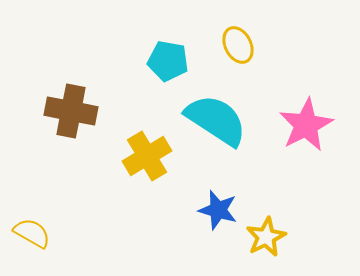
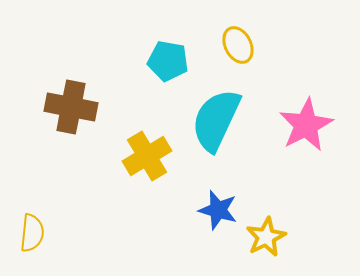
brown cross: moved 4 px up
cyan semicircle: rotated 98 degrees counterclockwise
yellow semicircle: rotated 66 degrees clockwise
